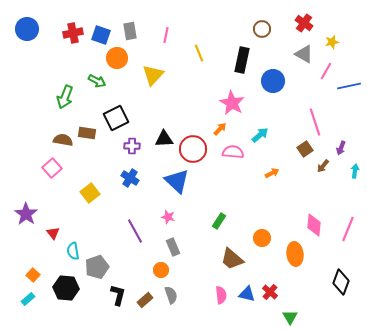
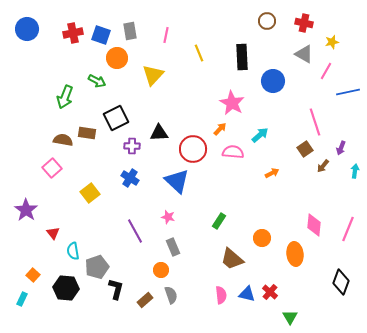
red cross at (304, 23): rotated 24 degrees counterclockwise
brown circle at (262, 29): moved 5 px right, 8 px up
black rectangle at (242, 60): moved 3 px up; rotated 15 degrees counterclockwise
blue line at (349, 86): moved 1 px left, 6 px down
black triangle at (164, 139): moved 5 px left, 6 px up
purple star at (26, 214): moved 4 px up
black L-shape at (118, 295): moved 2 px left, 6 px up
cyan rectangle at (28, 299): moved 6 px left; rotated 24 degrees counterclockwise
